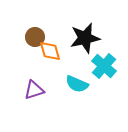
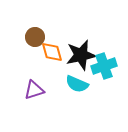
black star: moved 4 px left, 17 px down
orange diamond: moved 2 px right, 1 px down
cyan cross: rotated 30 degrees clockwise
